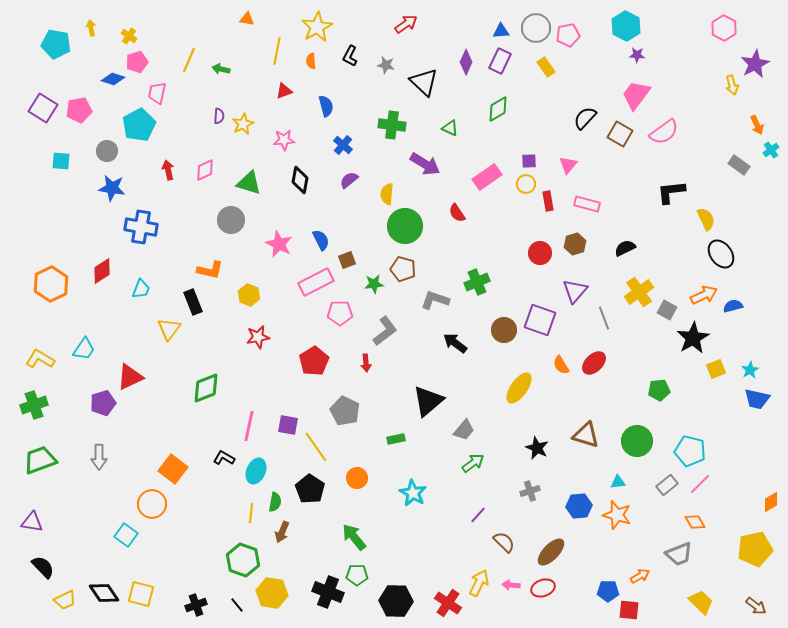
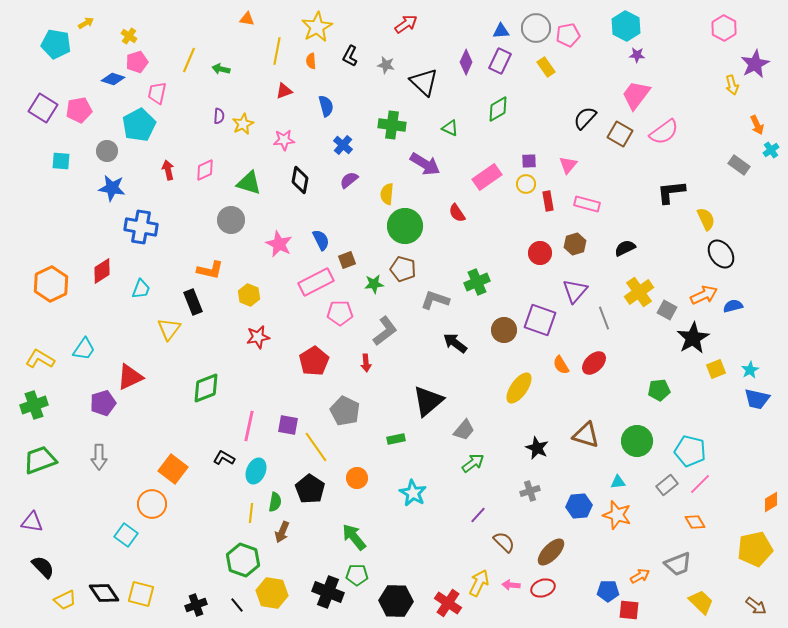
yellow arrow at (91, 28): moved 5 px left, 5 px up; rotated 70 degrees clockwise
gray trapezoid at (679, 554): moved 1 px left, 10 px down
